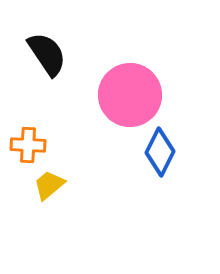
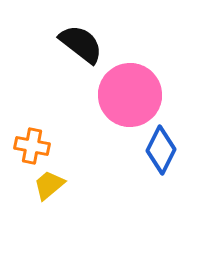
black semicircle: moved 34 px right, 10 px up; rotated 18 degrees counterclockwise
orange cross: moved 4 px right, 1 px down; rotated 8 degrees clockwise
blue diamond: moved 1 px right, 2 px up
